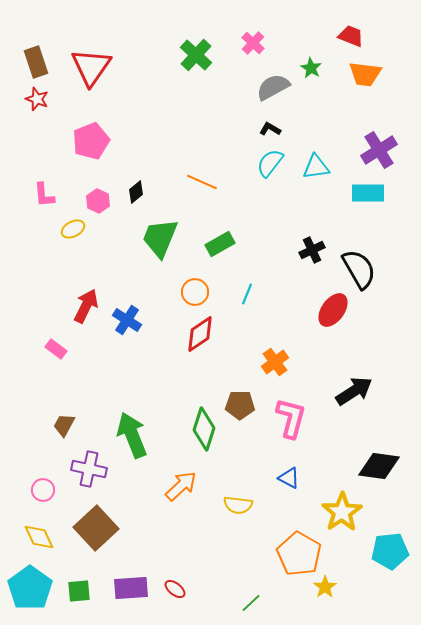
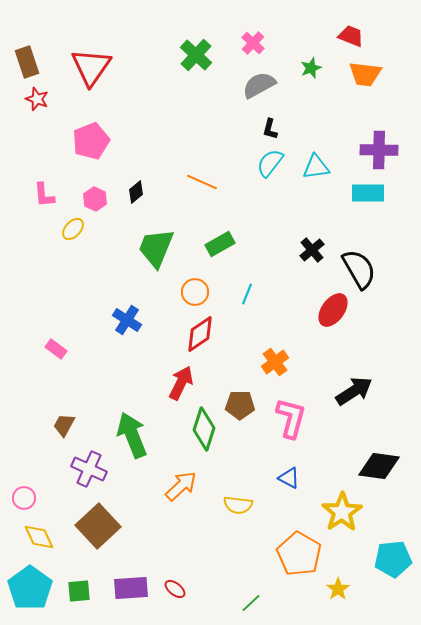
brown rectangle at (36, 62): moved 9 px left
green star at (311, 68): rotated 20 degrees clockwise
gray semicircle at (273, 87): moved 14 px left, 2 px up
black L-shape at (270, 129): rotated 105 degrees counterclockwise
purple cross at (379, 150): rotated 33 degrees clockwise
pink hexagon at (98, 201): moved 3 px left, 2 px up
yellow ellipse at (73, 229): rotated 20 degrees counterclockwise
green trapezoid at (160, 238): moved 4 px left, 10 px down
black cross at (312, 250): rotated 15 degrees counterclockwise
red arrow at (86, 306): moved 95 px right, 77 px down
purple cross at (89, 469): rotated 12 degrees clockwise
pink circle at (43, 490): moved 19 px left, 8 px down
brown square at (96, 528): moved 2 px right, 2 px up
cyan pentagon at (390, 551): moved 3 px right, 8 px down
yellow star at (325, 587): moved 13 px right, 2 px down
